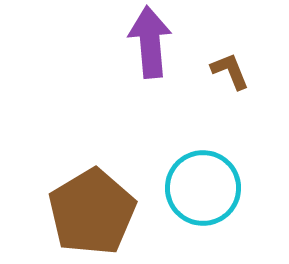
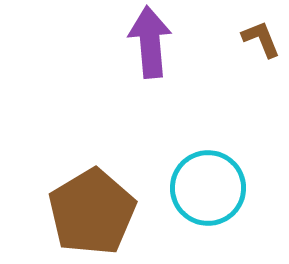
brown L-shape: moved 31 px right, 32 px up
cyan circle: moved 5 px right
